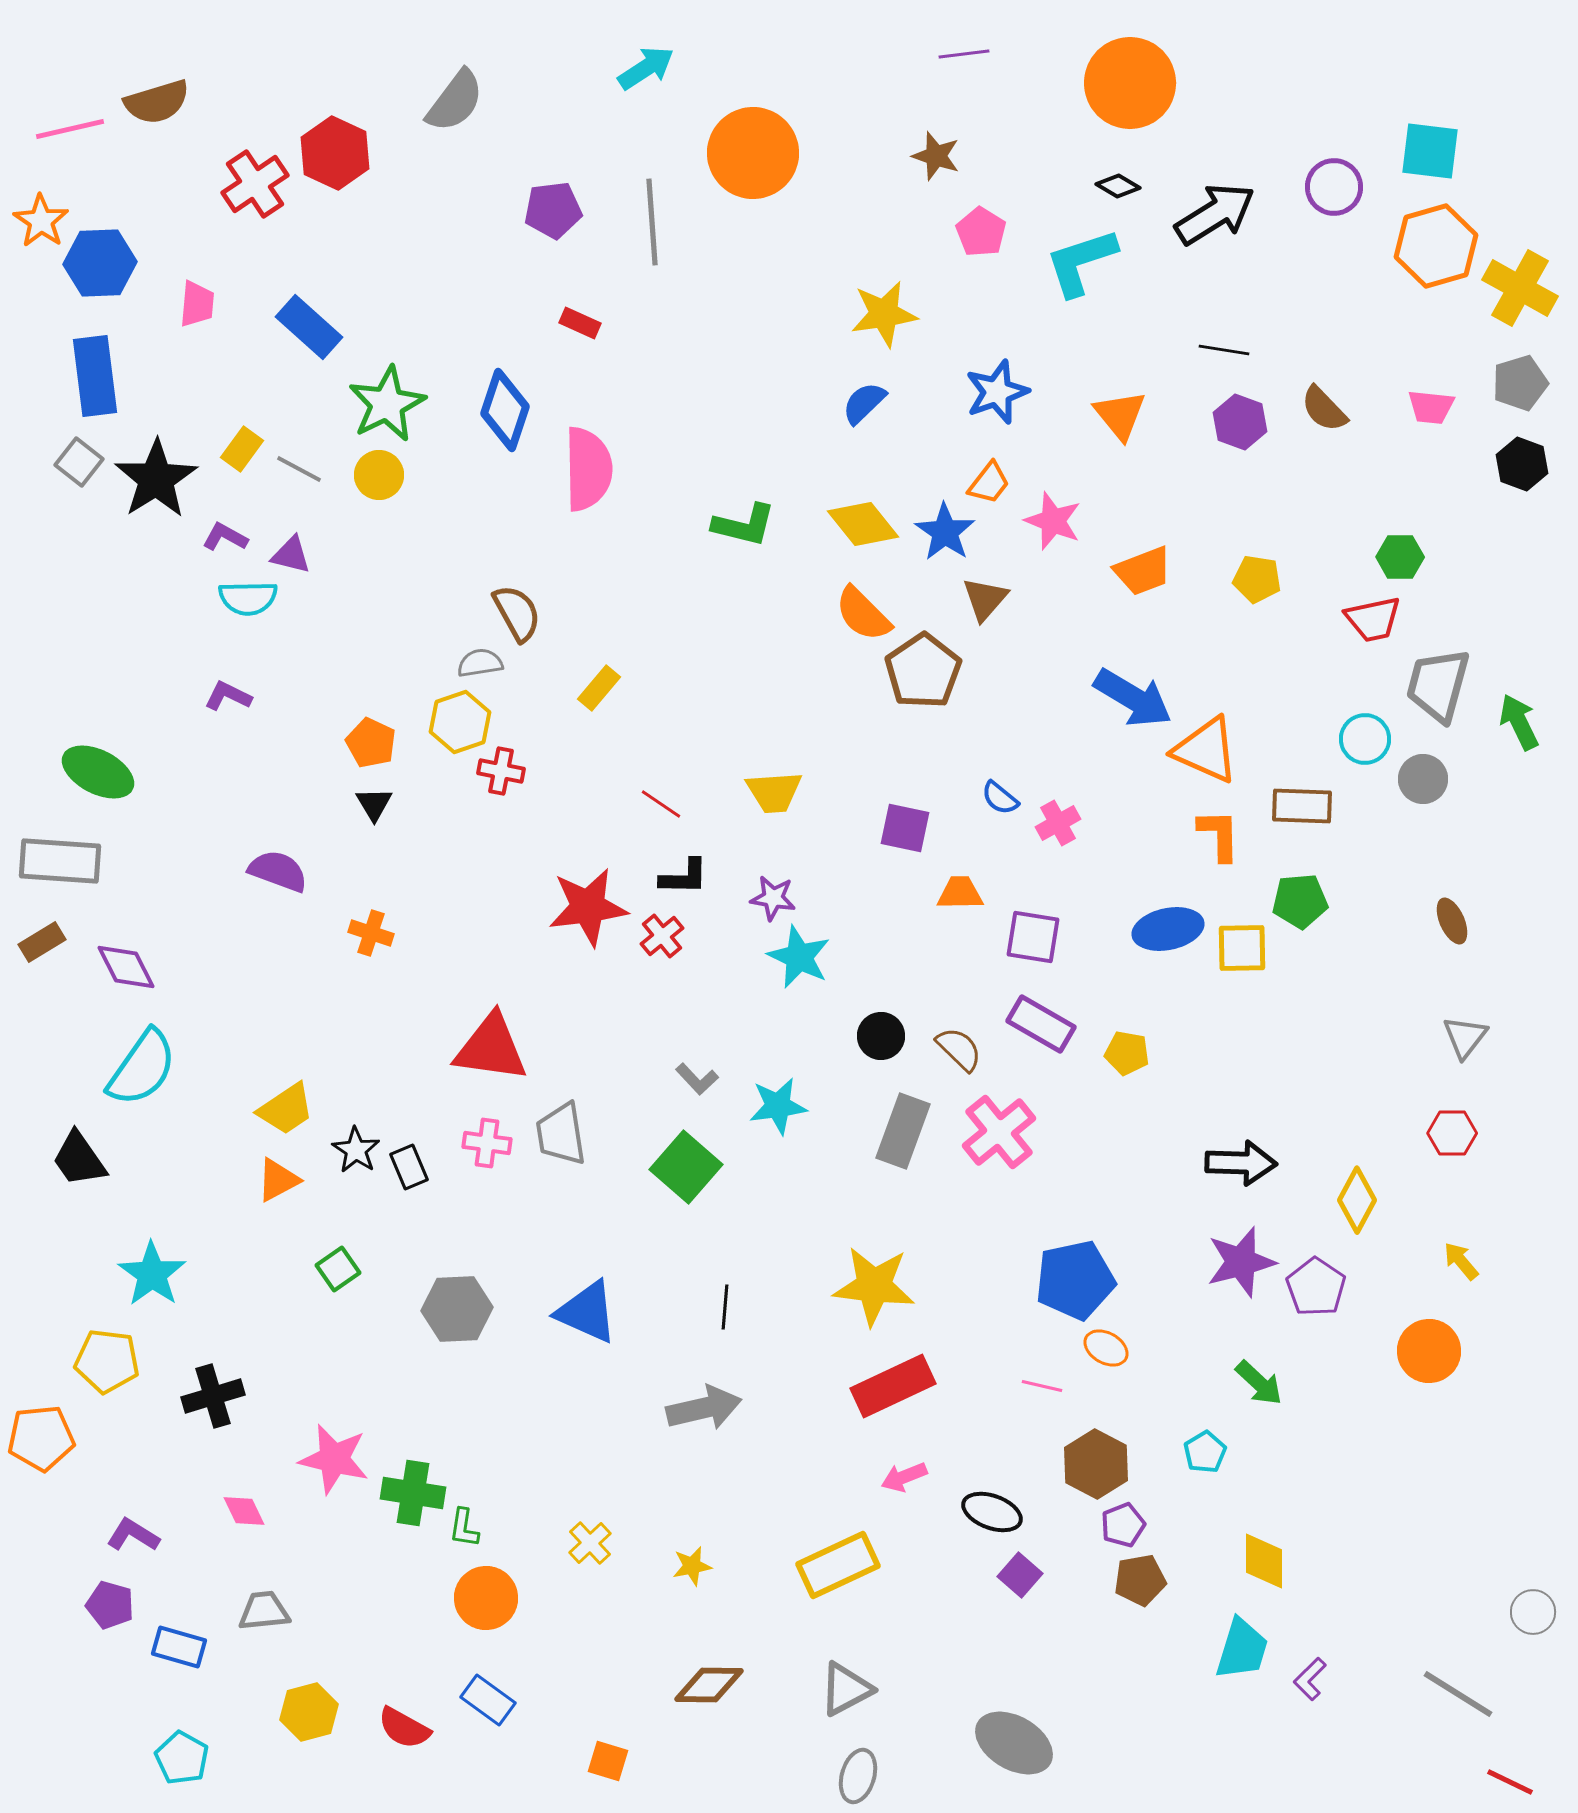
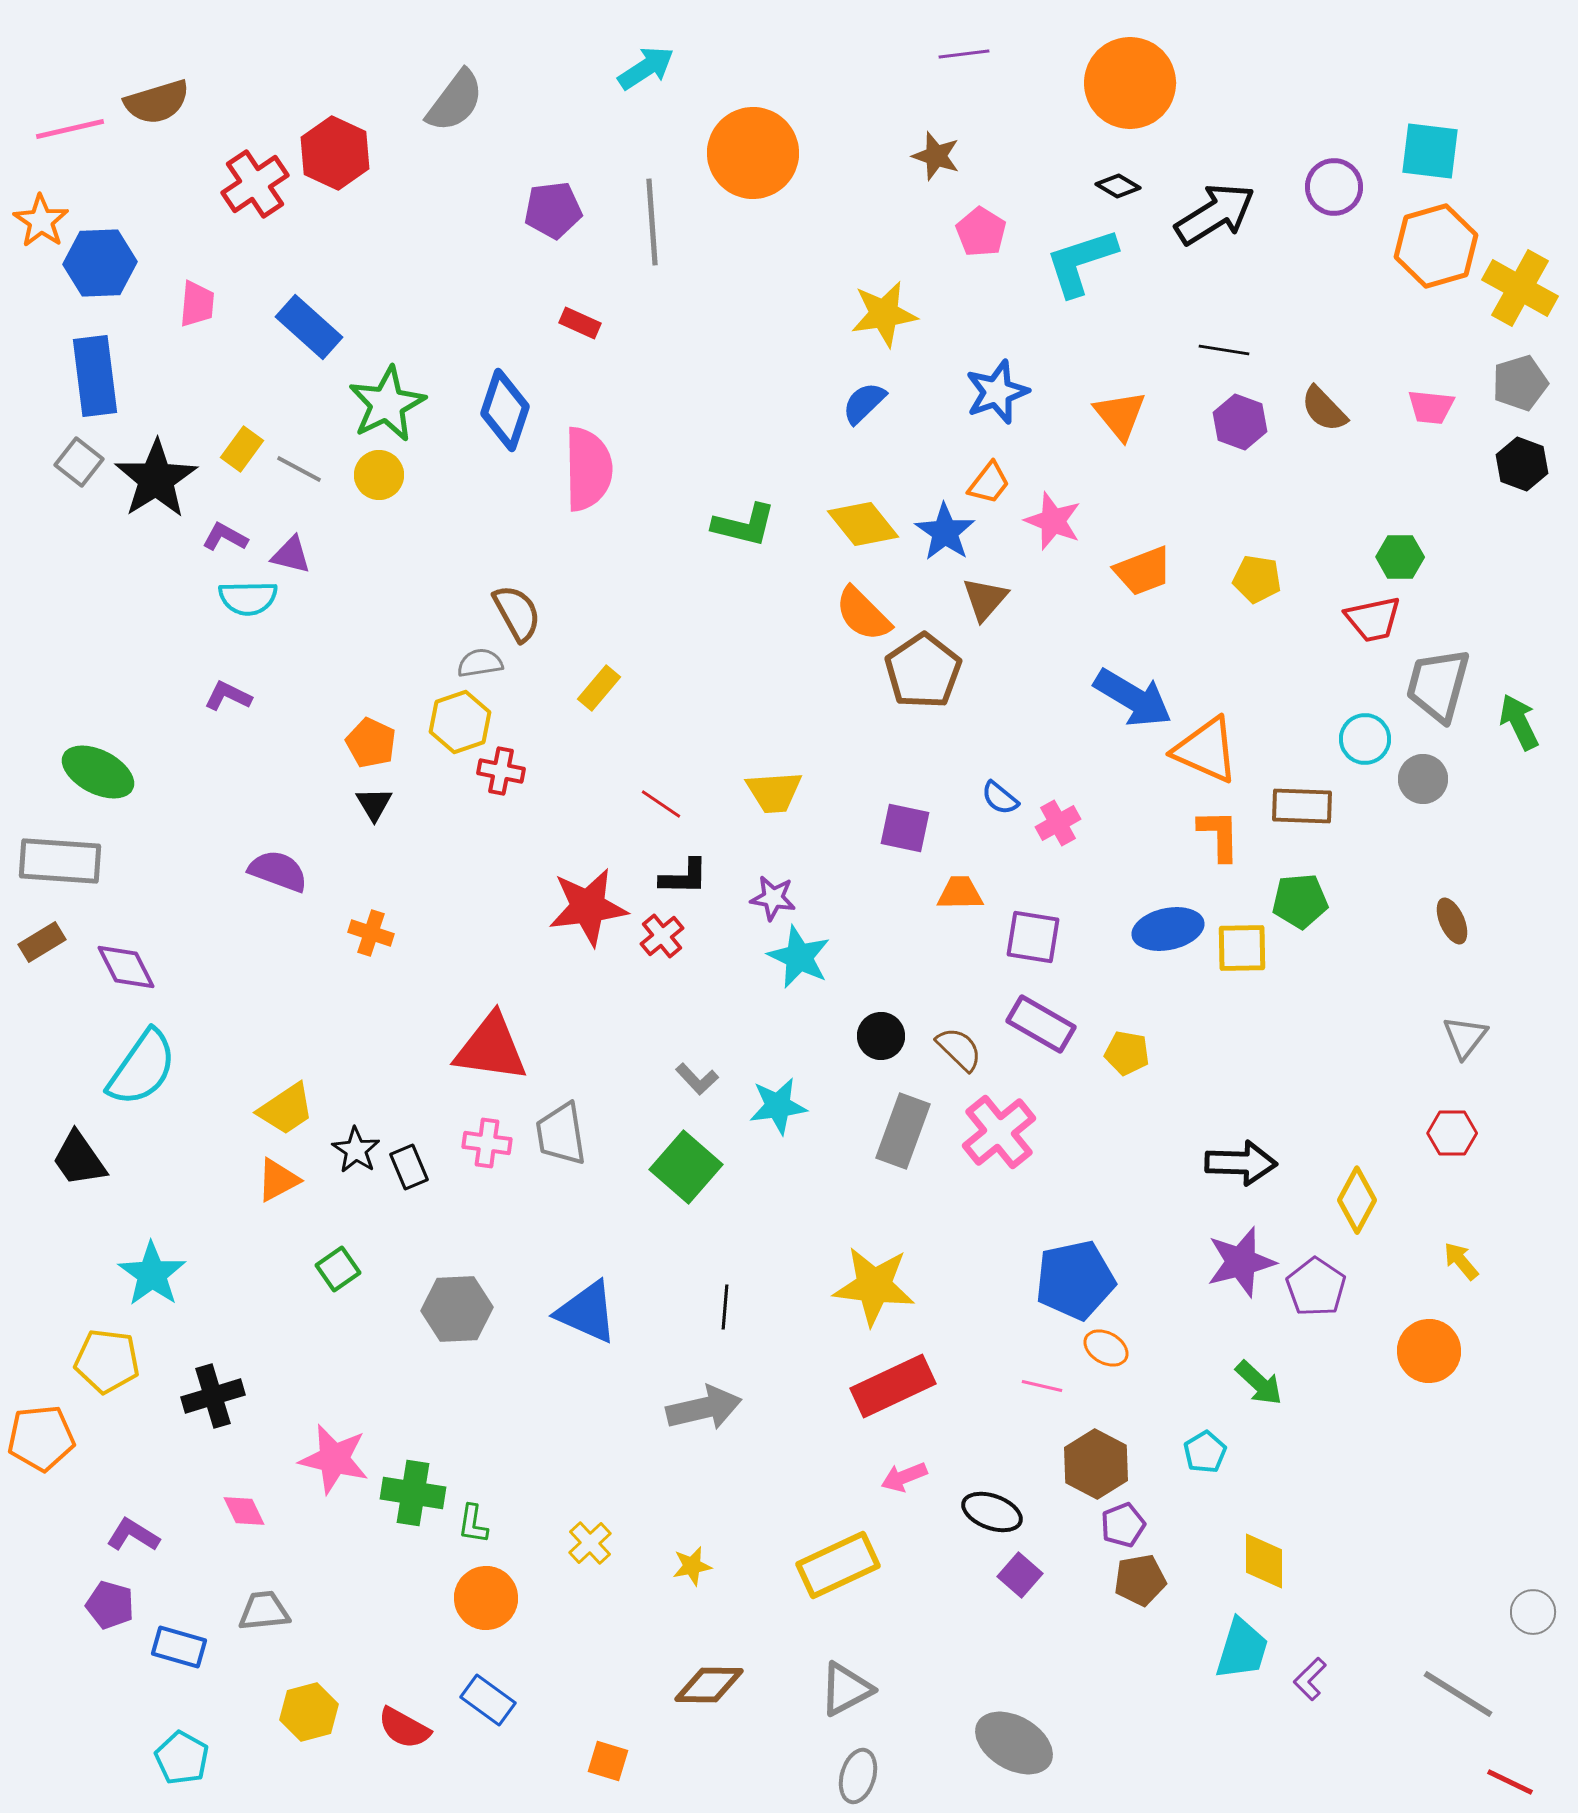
green L-shape at (464, 1528): moved 9 px right, 4 px up
